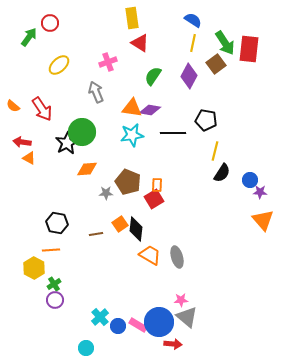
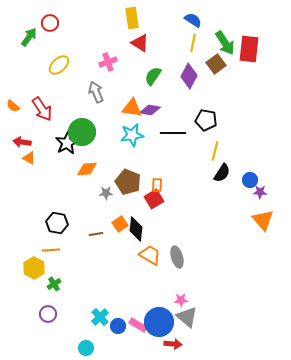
purple circle at (55, 300): moved 7 px left, 14 px down
